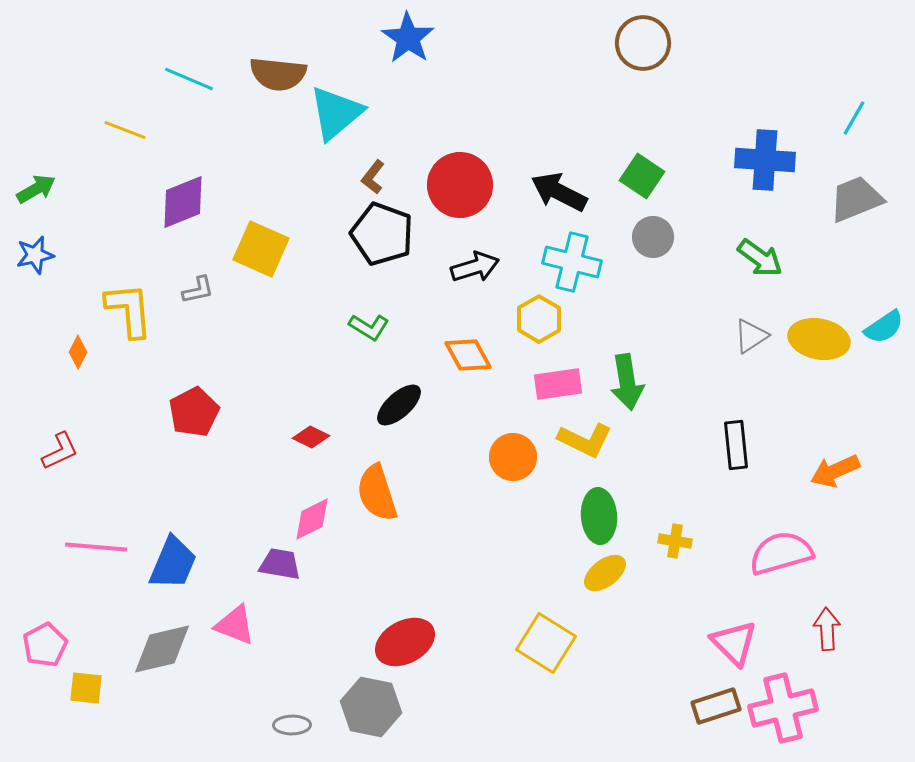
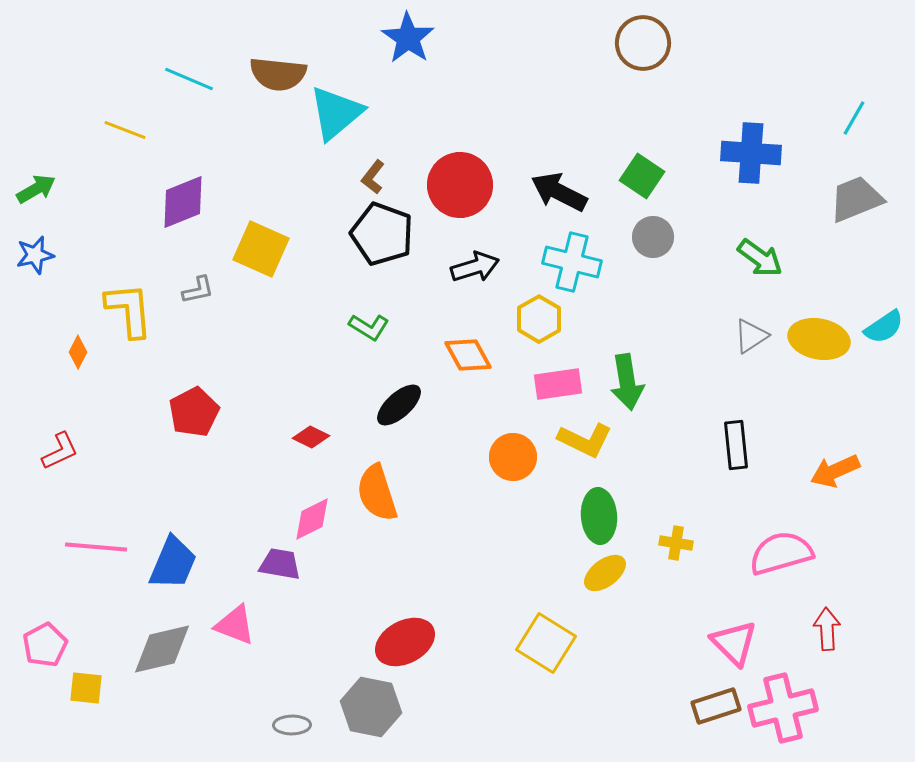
blue cross at (765, 160): moved 14 px left, 7 px up
yellow cross at (675, 541): moved 1 px right, 2 px down
